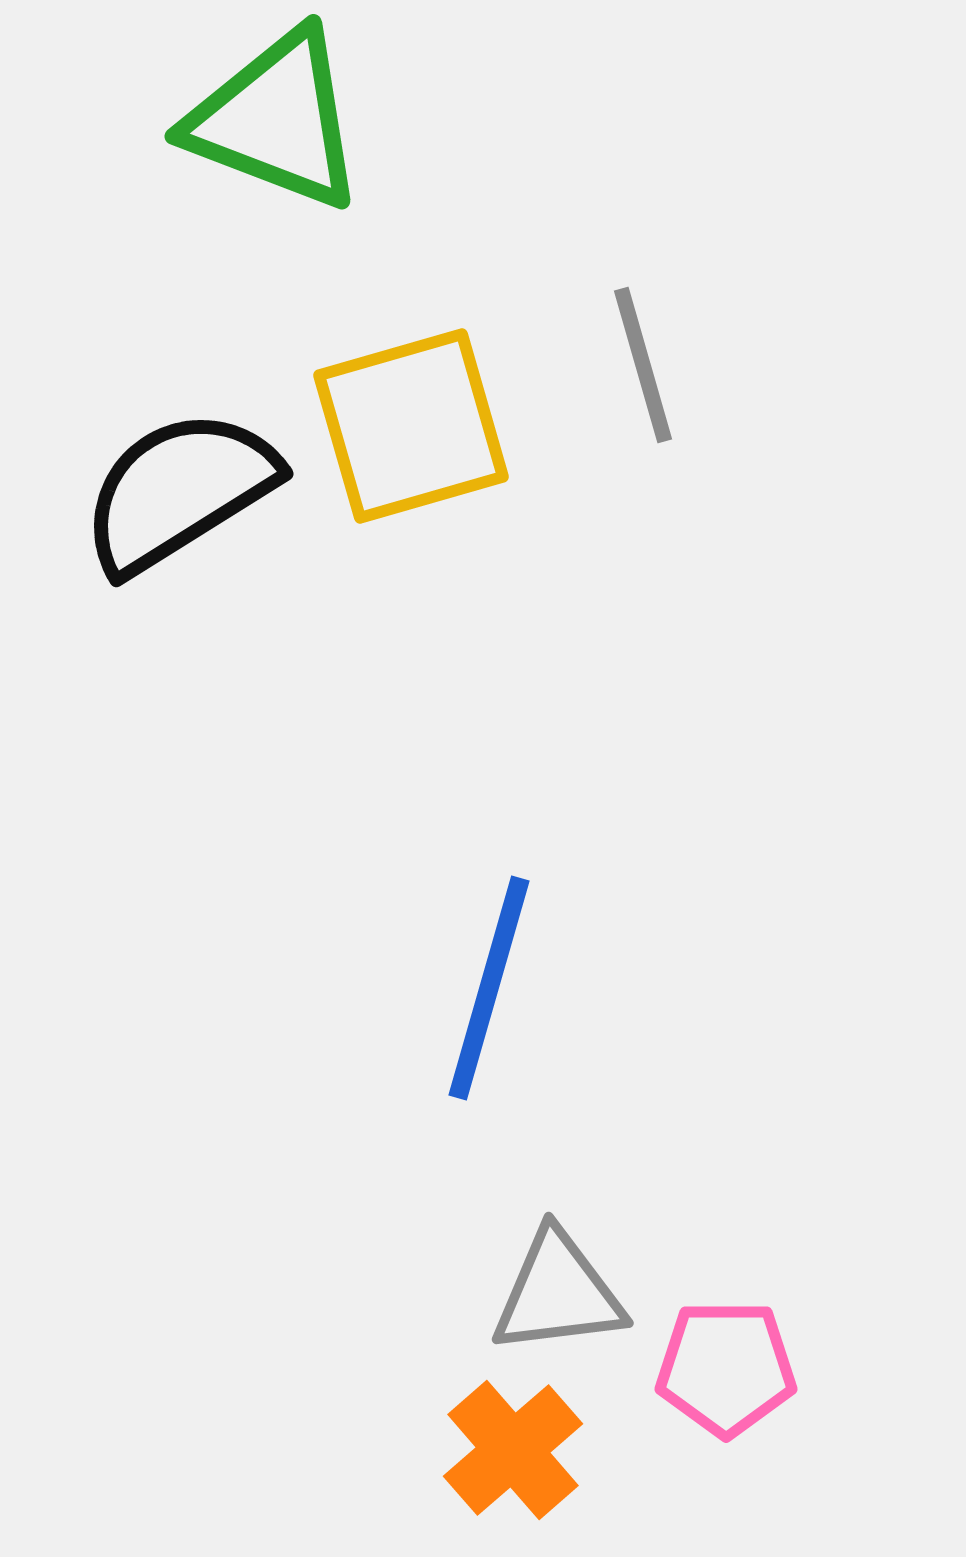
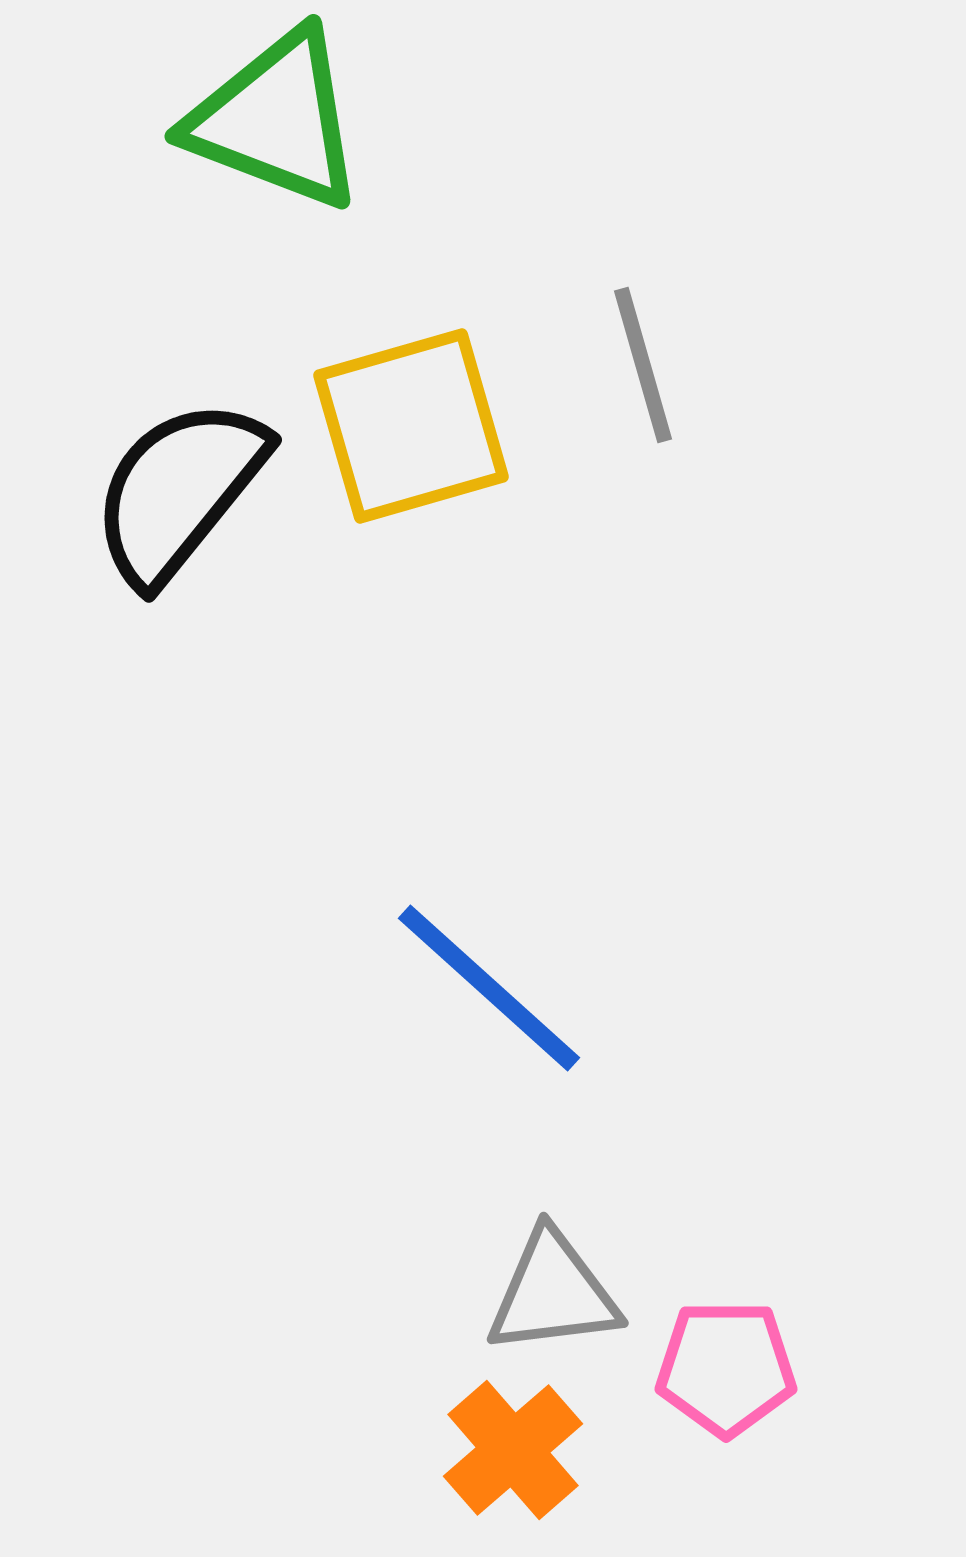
black semicircle: rotated 19 degrees counterclockwise
blue line: rotated 64 degrees counterclockwise
gray triangle: moved 5 px left
